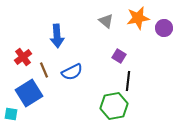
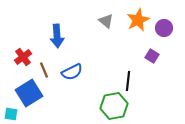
orange star: moved 2 px down; rotated 15 degrees counterclockwise
purple square: moved 33 px right
